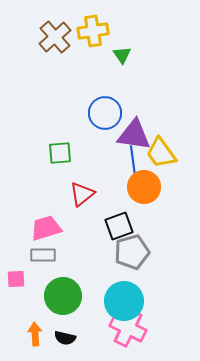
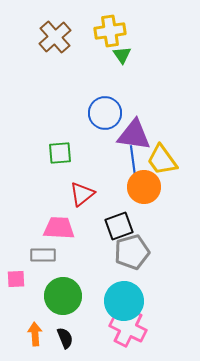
yellow cross: moved 17 px right
yellow trapezoid: moved 1 px right, 7 px down
pink trapezoid: moved 13 px right; rotated 20 degrees clockwise
black semicircle: rotated 125 degrees counterclockwise
